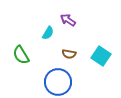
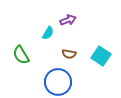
purple arrow: rotated 126 degrees clockwise
